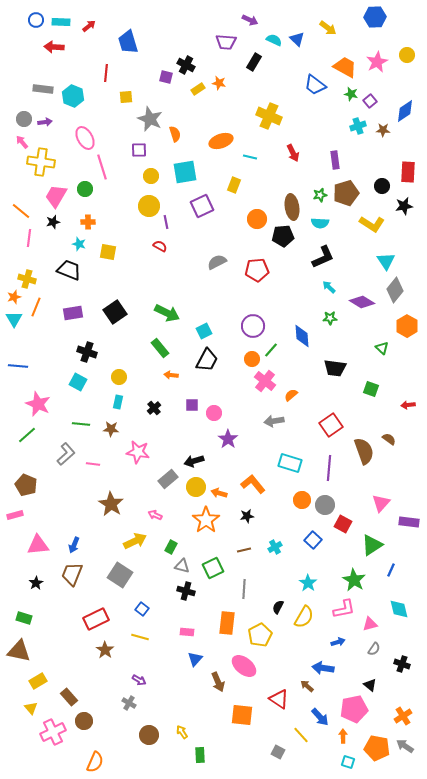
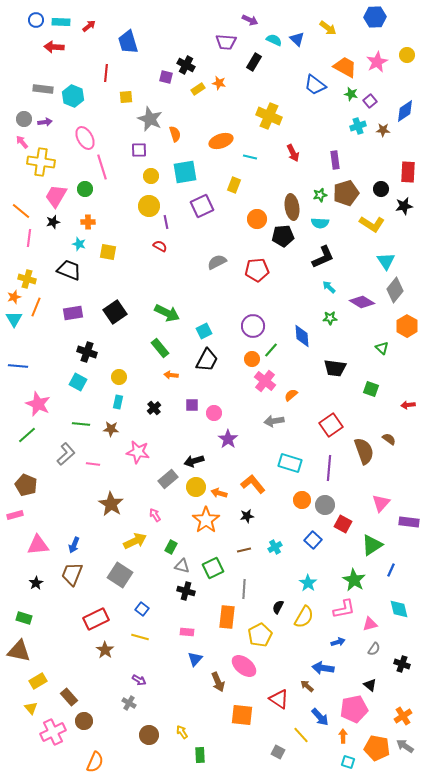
black circle at (382, 186): moved 1 px left, 3 px down
pink arrow at (155, 515): rotated 32 degrees clockwise
orange rectangle at (227, 623): moved 6 px up
